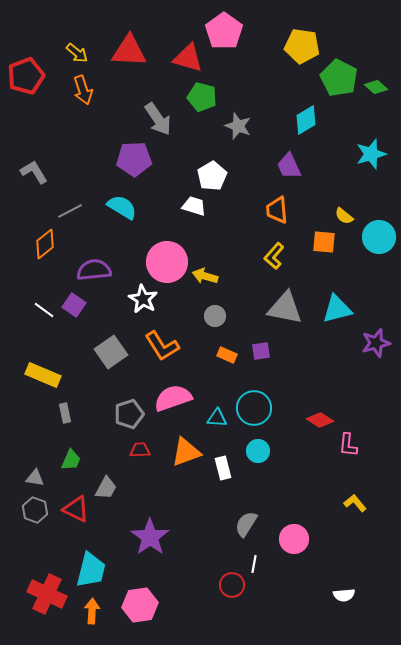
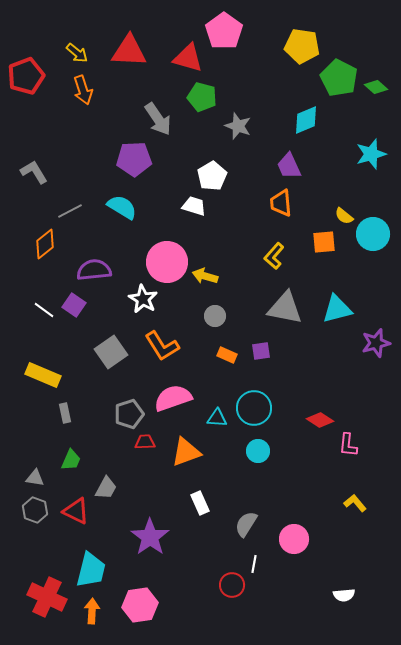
cyan diamond at (306, 120): rotated 8 degrees clockwise
orange trapezoid at (277, 210): moved 4 px right, 7 px up
cyan circle at (379, 237): moved 6 px left, 3 px up
orange square at (324, 242): rotated 10 degrees counterclockwise
red trapezoid at (140, 450): moved 5 px right, 8 px up
white rectangle at (223, 468): moved 23 px left, 35 px down; rotated 10 degrees counterclockwise
red triangle at (76, 509): moved 2 px down
red cross at (47, 594): moved 3 px down
